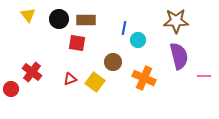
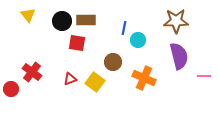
black circle: moved 3 px right, 2 px down
